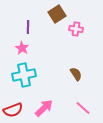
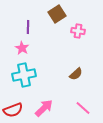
pink cross: moved 2 px right, 2 px down
brown semicircle: rotated 80 degrees clockwise
